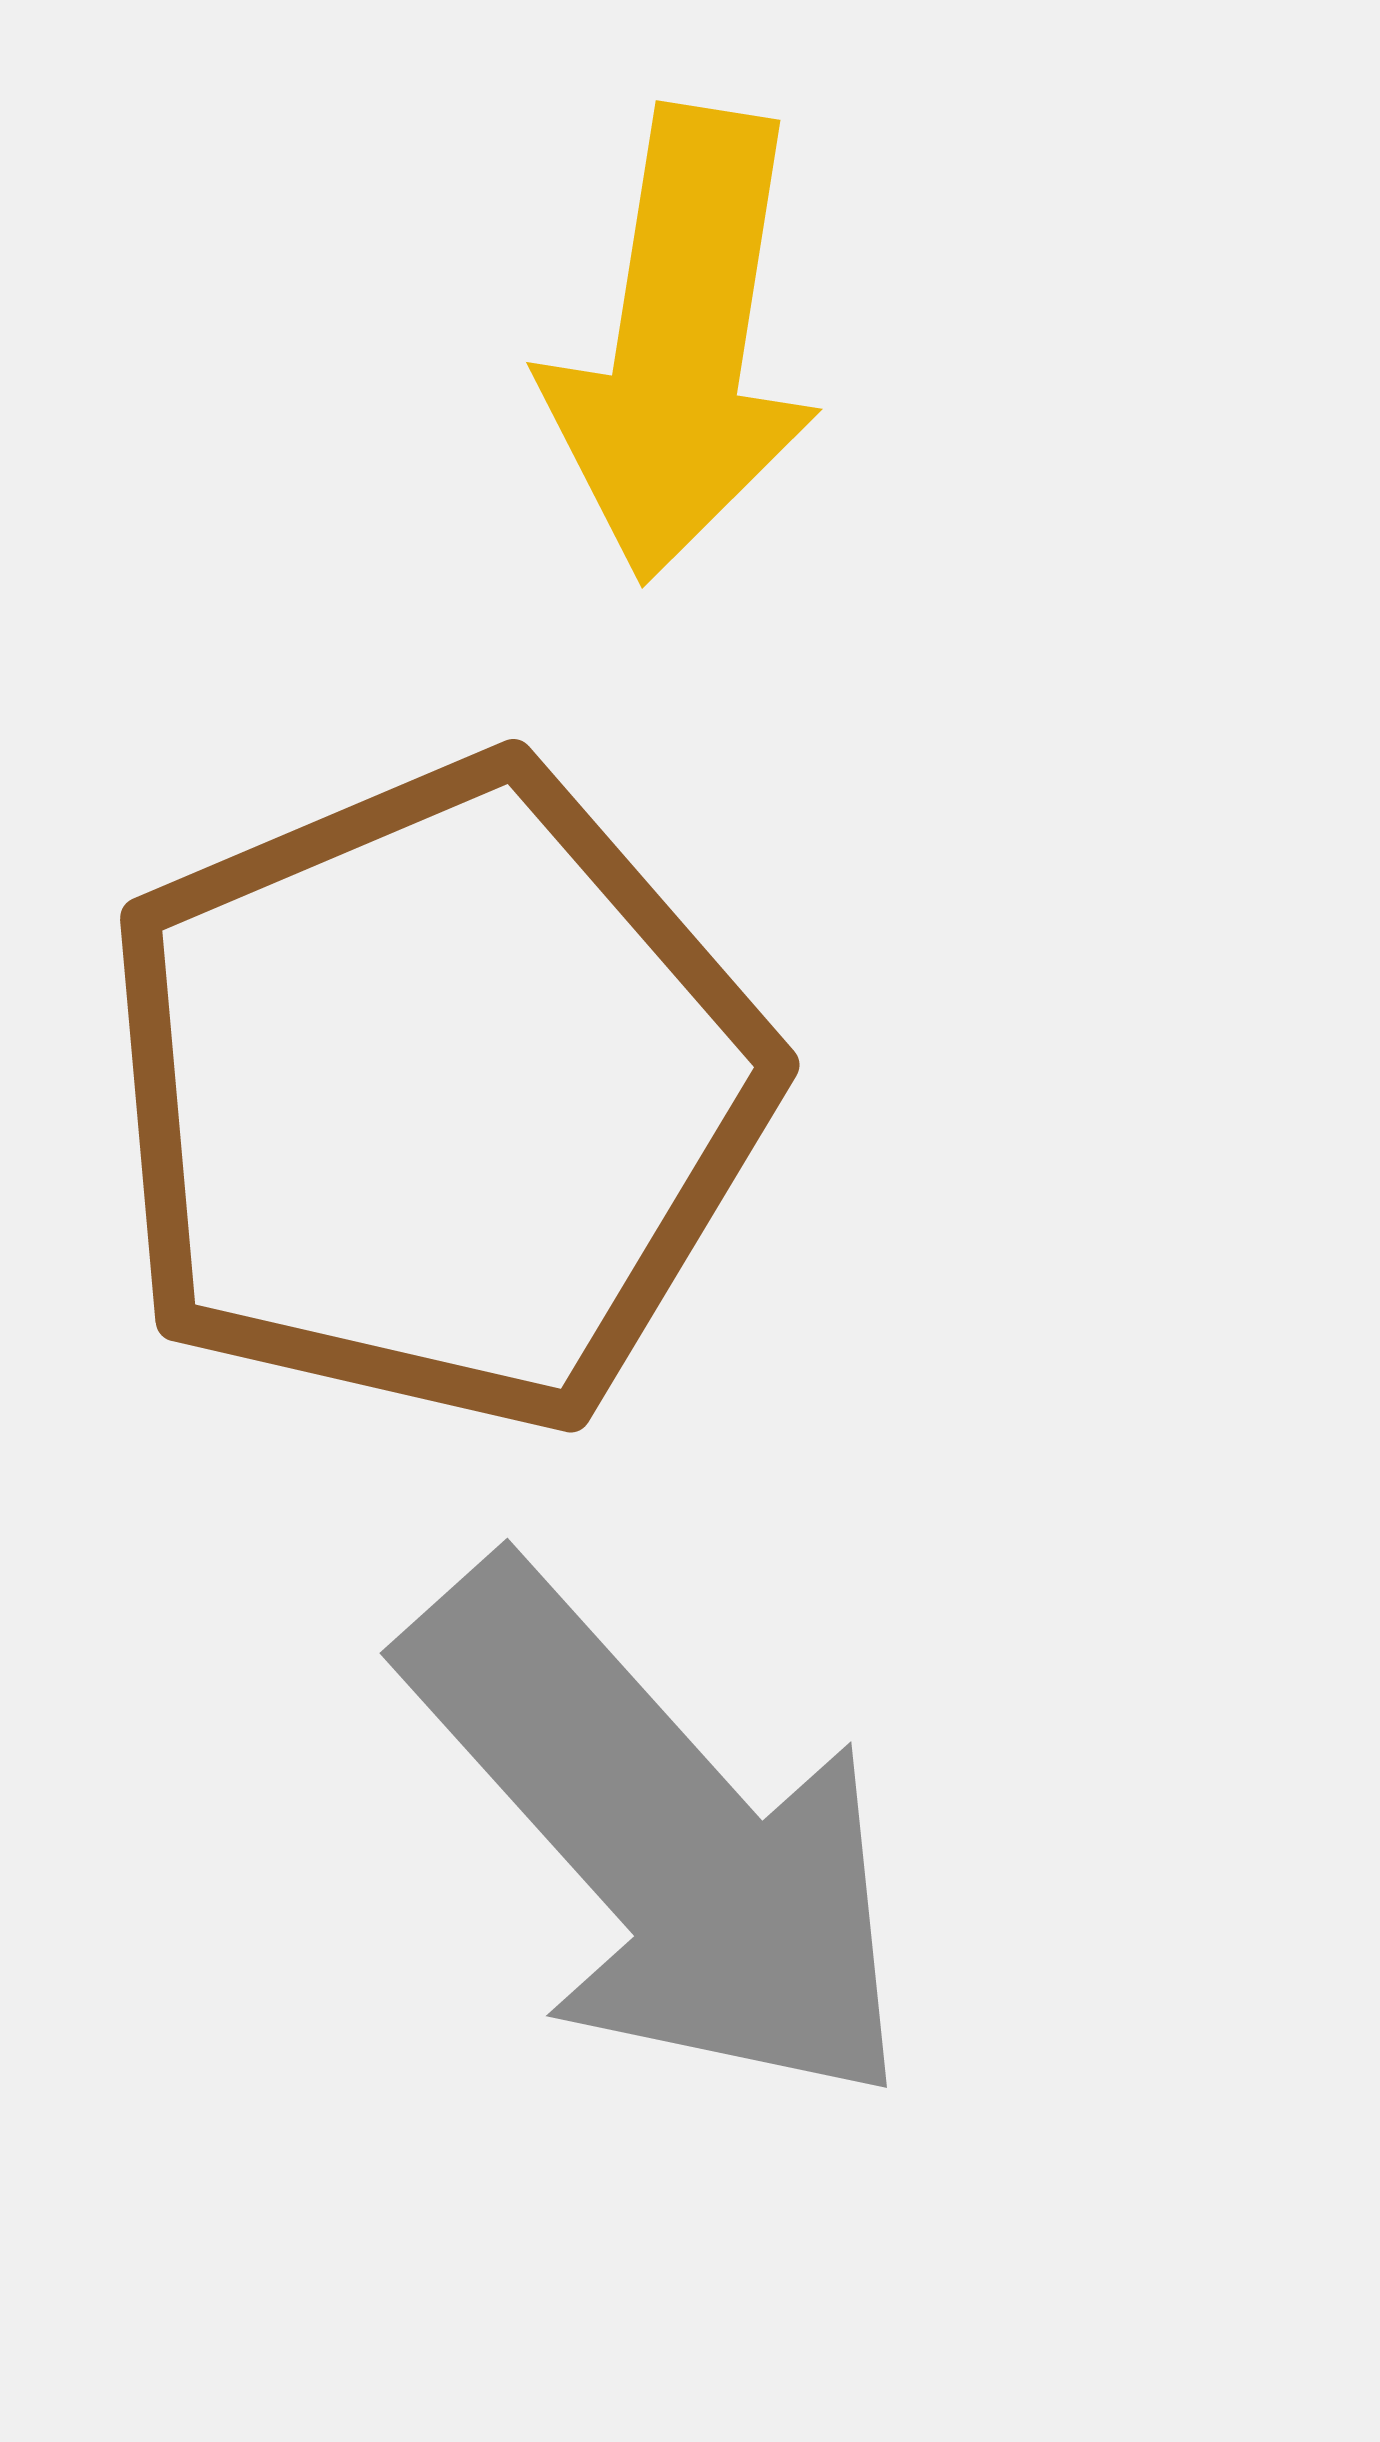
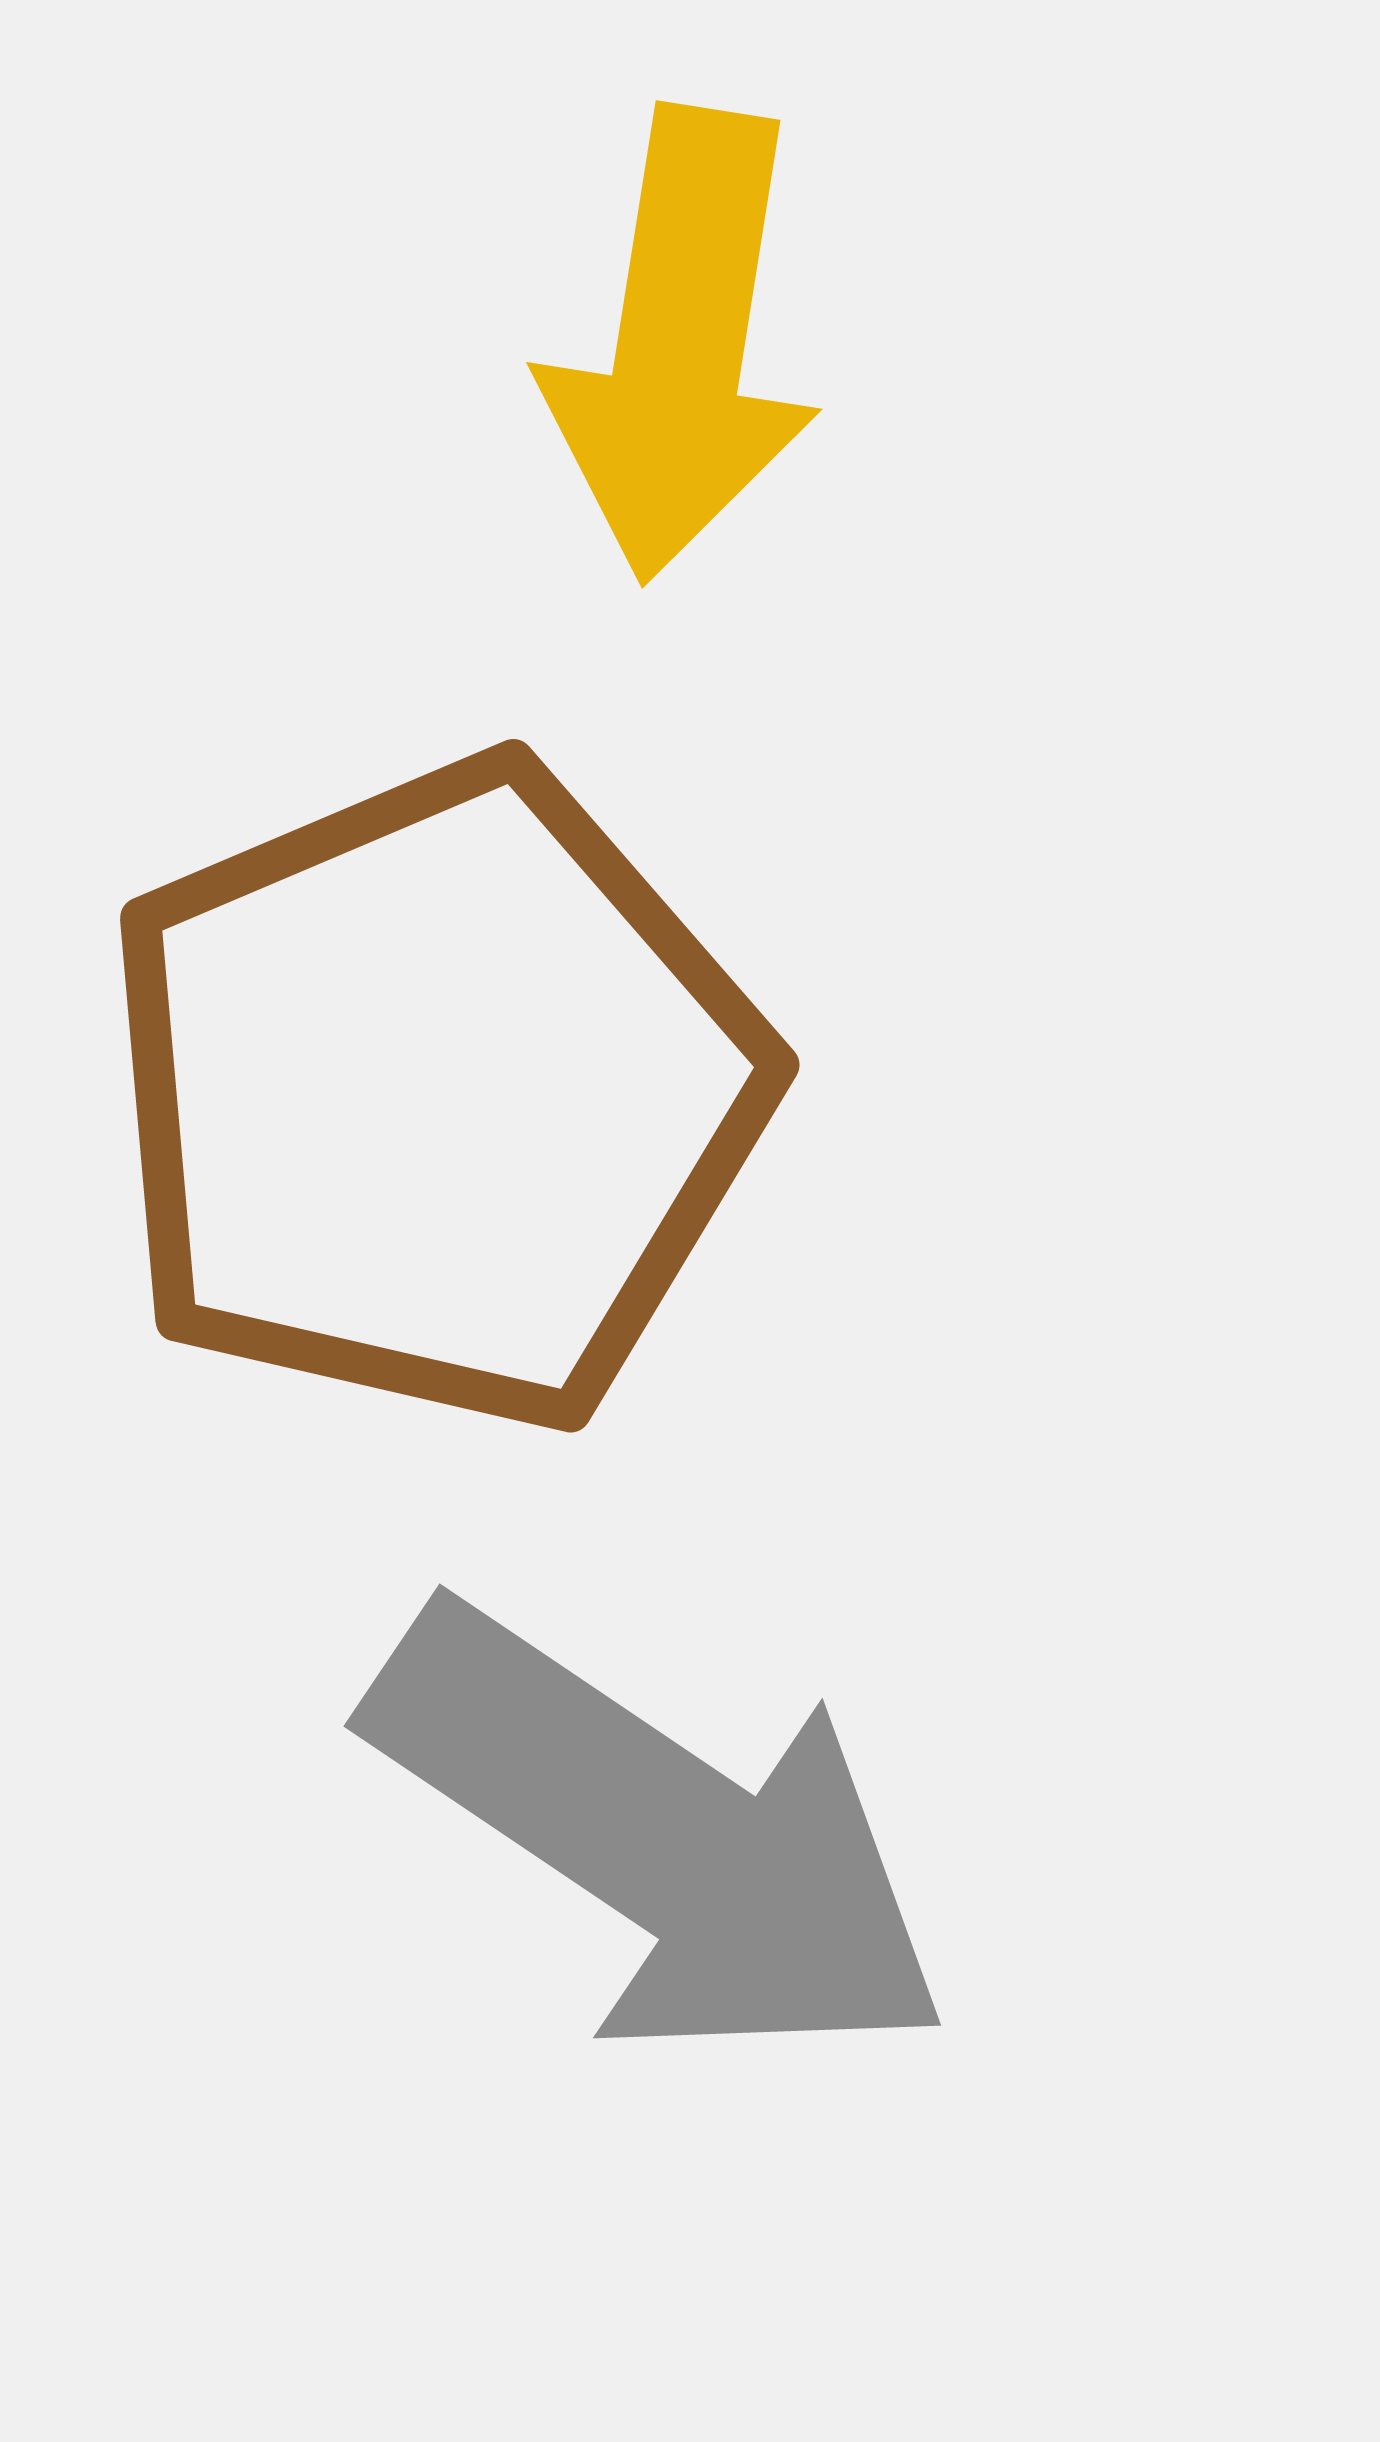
gray arrow: rotated 14 degrees counterclockwise
